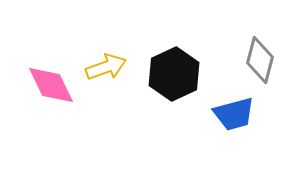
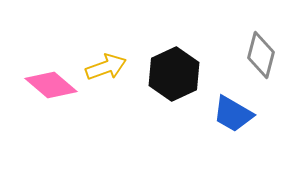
gray diamond: moved 1 px right, 5 px up
pink diamond: rotated 24 degrees counterclockwise
blue trapezoid: moved 1 px left; rotated 45 degrees clockwise
